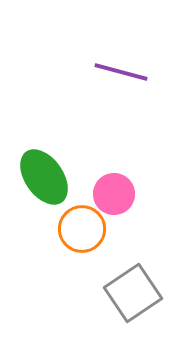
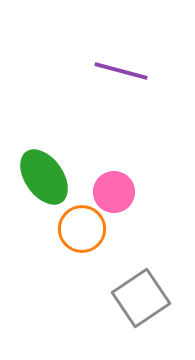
purple line: moved 1 px up
pink circle: moved 2 px up
gray square: moved 8 px right, 5 px down
